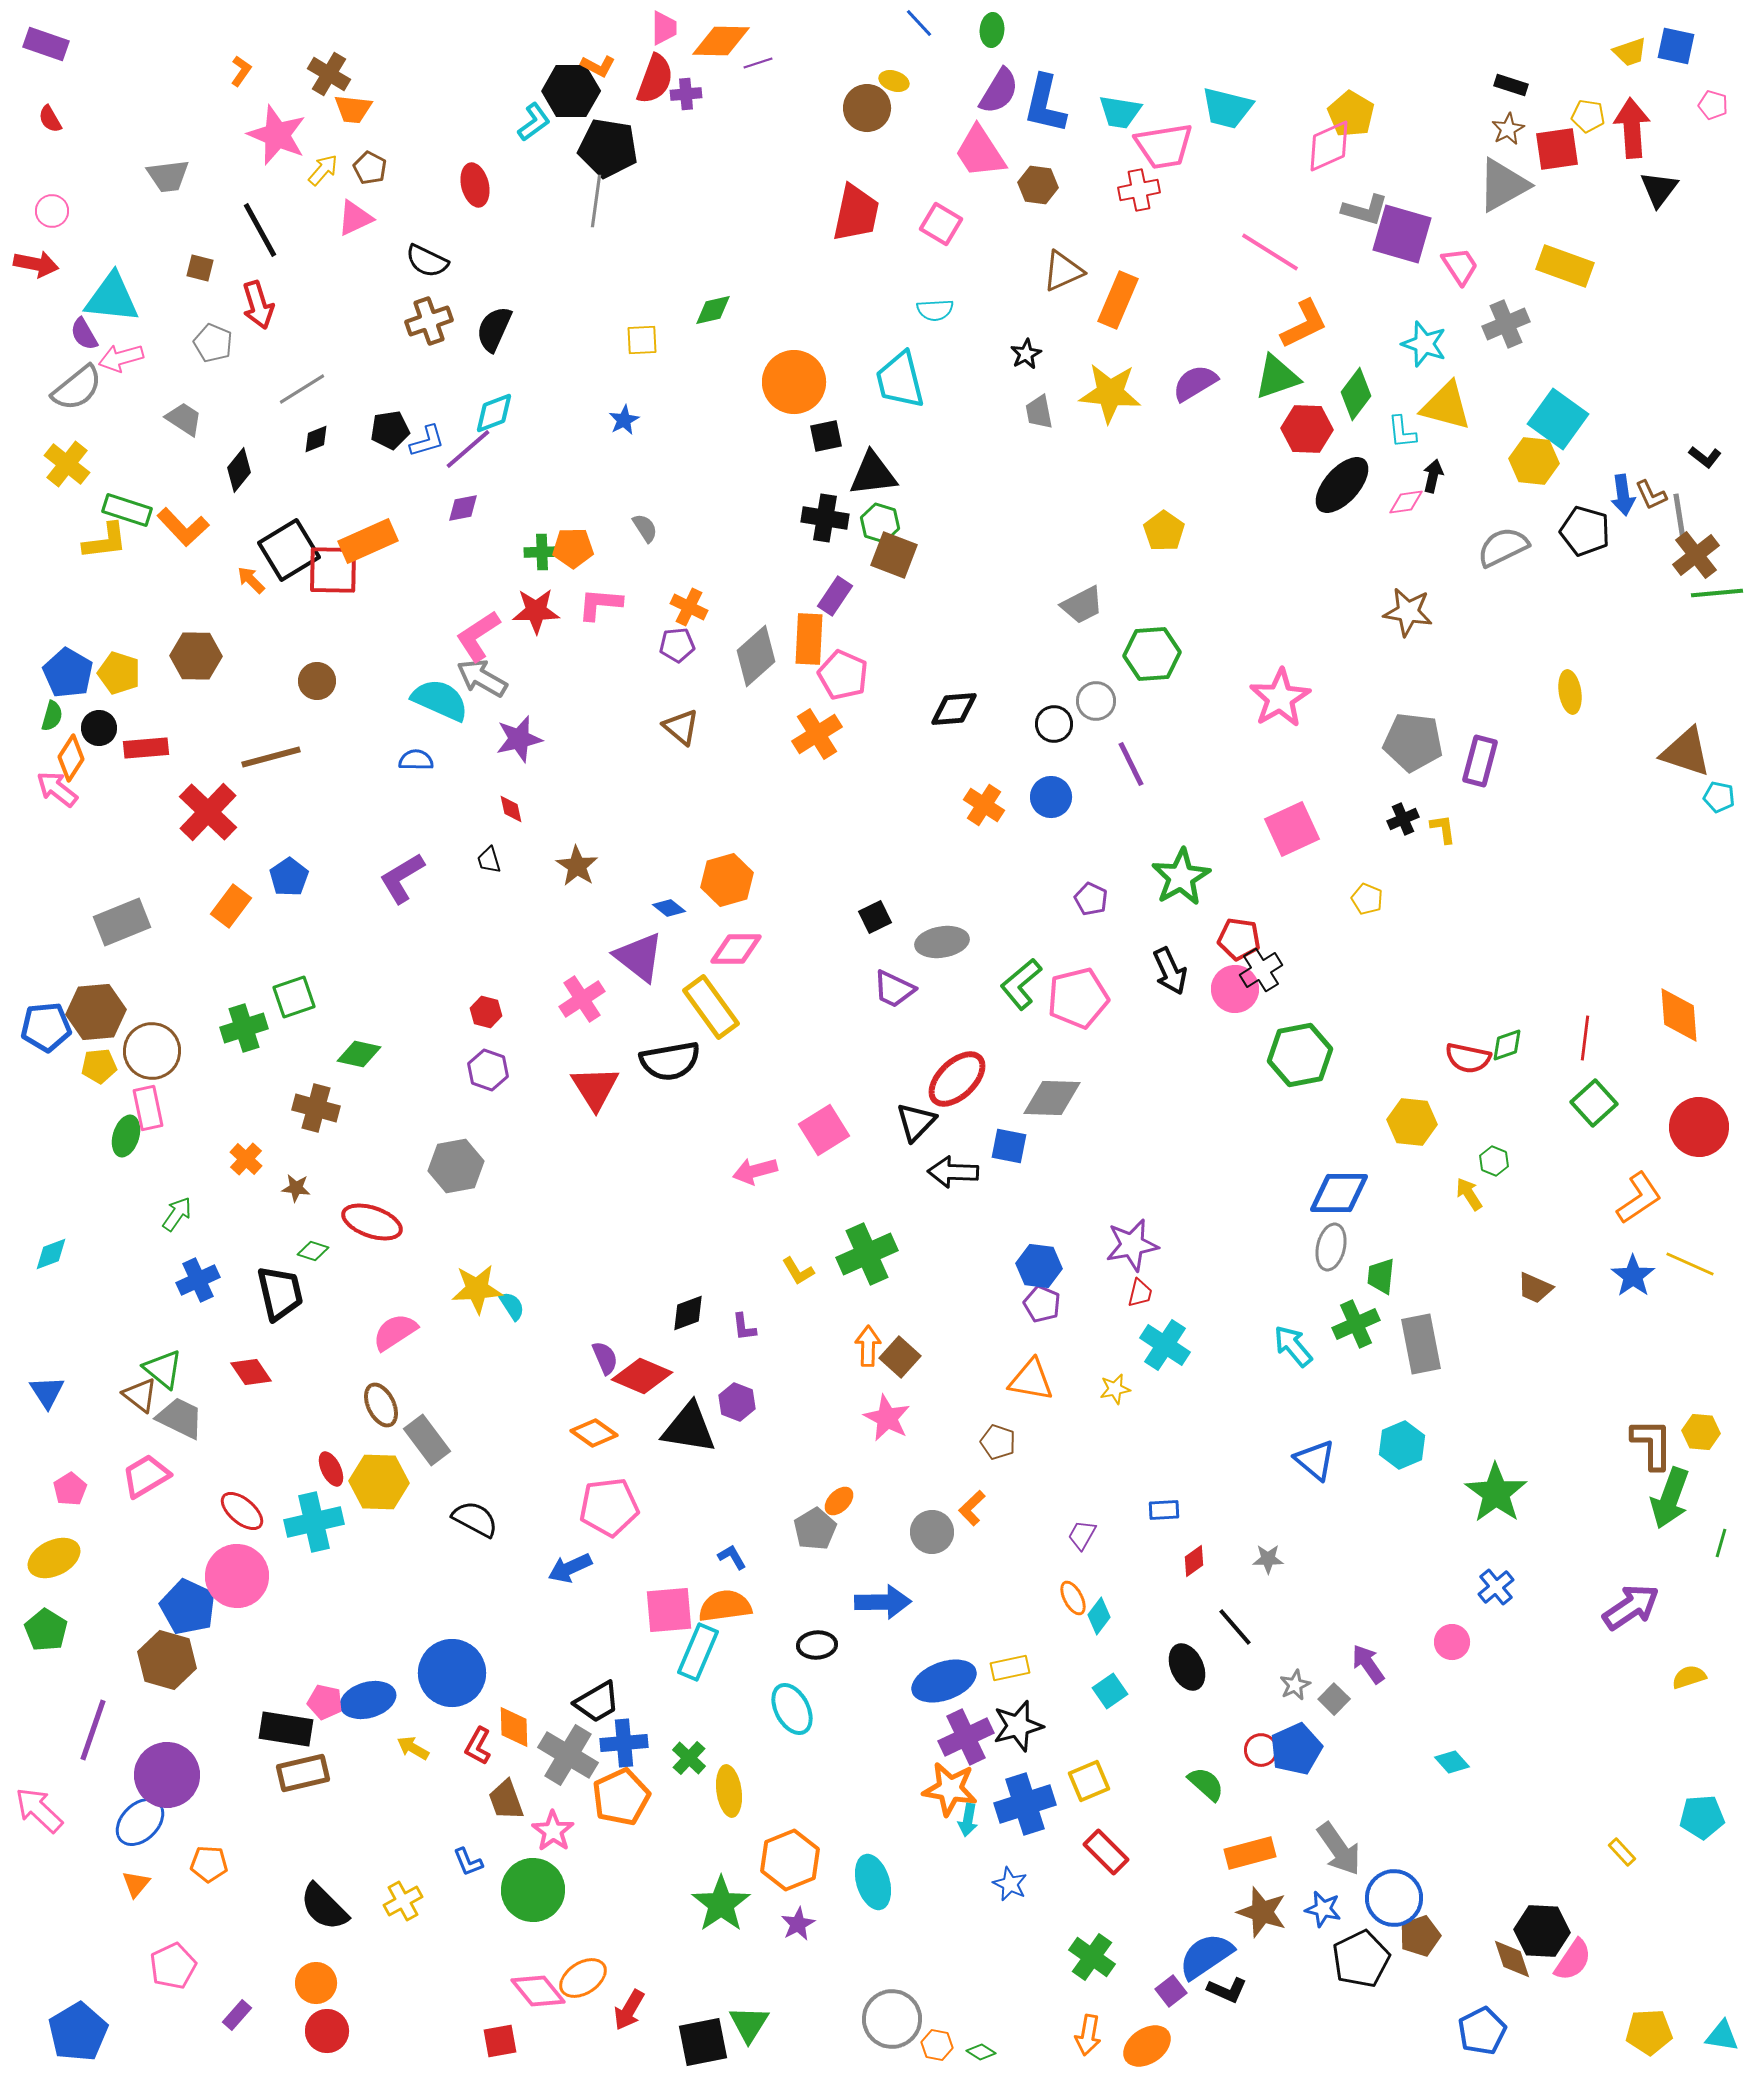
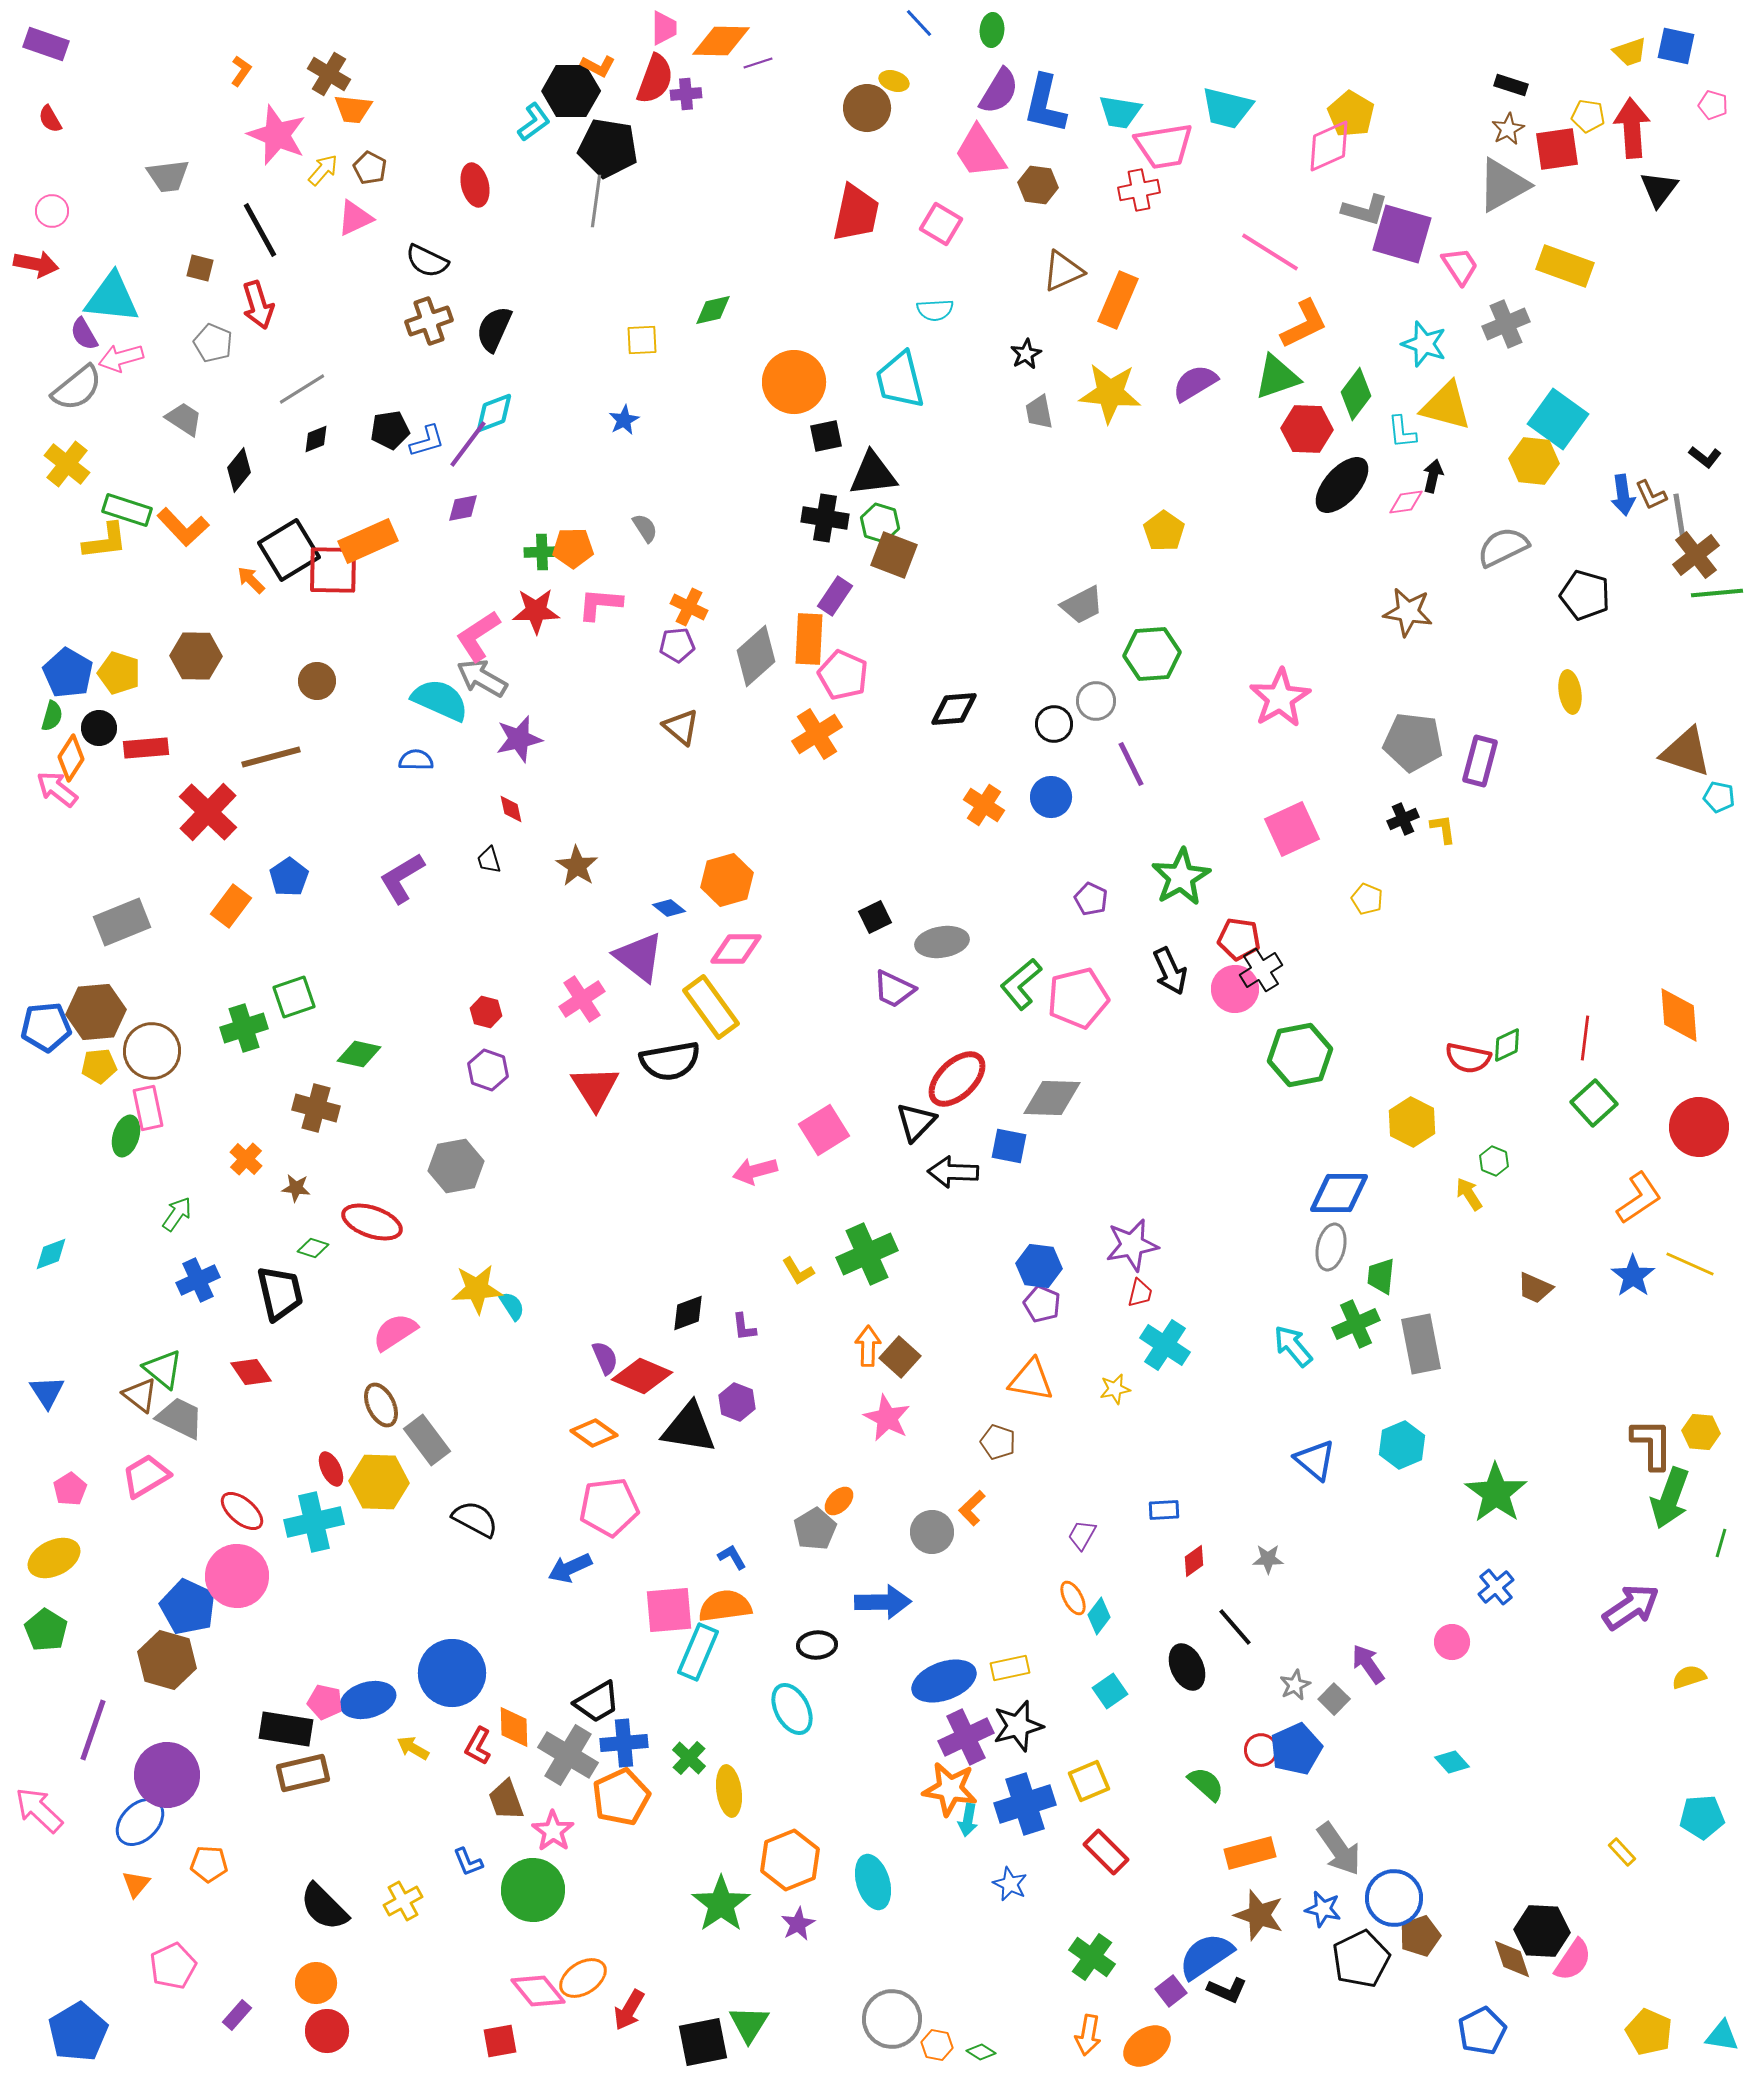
purple line at (468, 449): moved 5 px up; rotated 12 degrees counterclockwise
black pentagon at (1585, 531): moved 64 px down
green diamond at (1507, 1045): rotated 6 degrees counterclockwise
yellow hexagon at (1412, 1122): rotated 21 degrees clockwise
green diamond at (313, 1251): moved 3 px up
brown star at (1262, 1912): moved 3 px left, 3 px down
yellow pentagon at (1649, 2032): rotated 27 degrees clockwise
